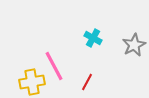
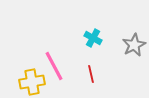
red line: moved 4 px right, 8 px up; rotated 42 degrees counterclockwise
